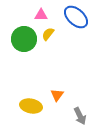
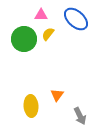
blue ellipse: moved 2 px down
yellow ellipse: rotated 75 degrees clockwise
